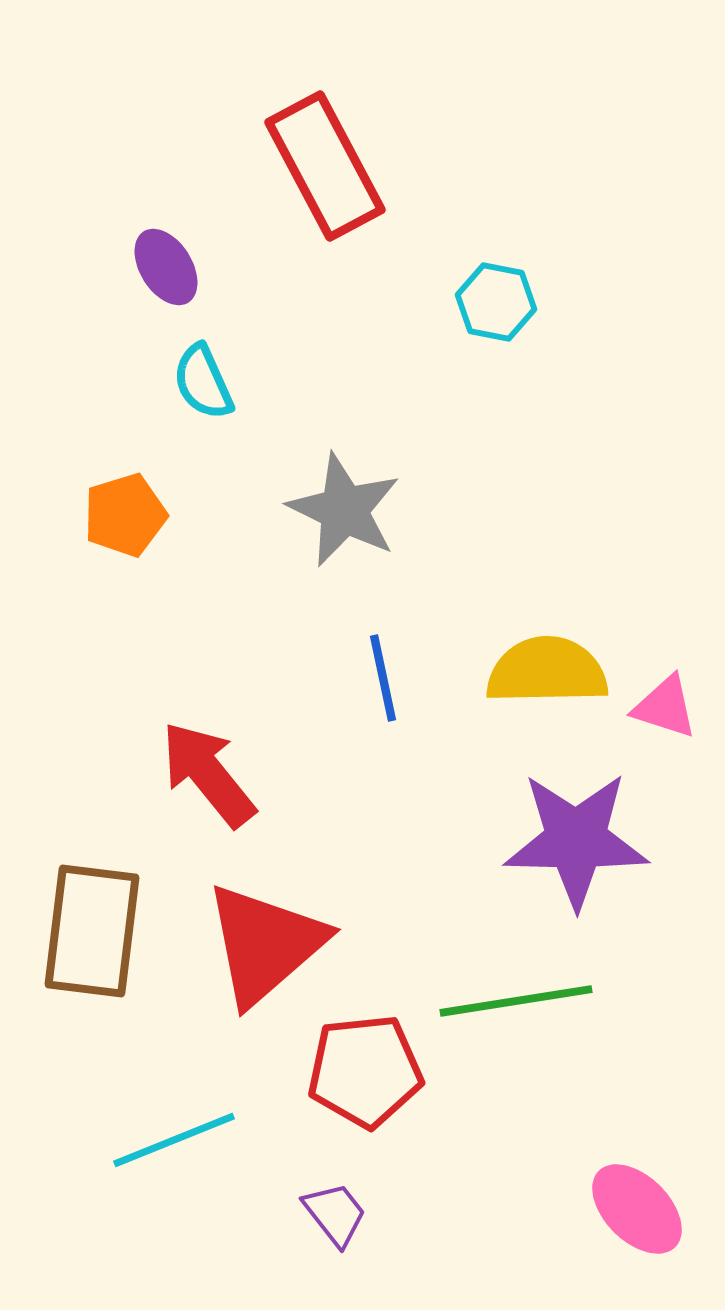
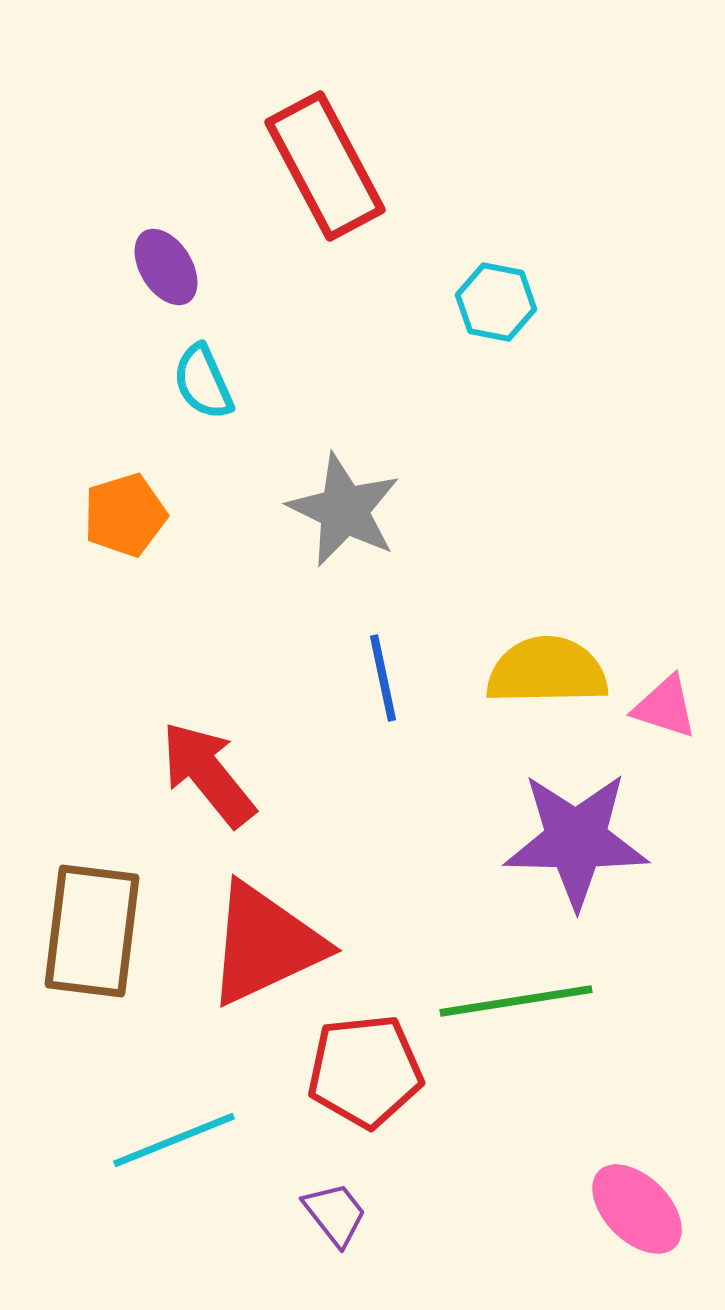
red triangle: rotated 16 degrees clockwise
